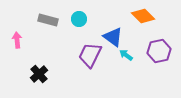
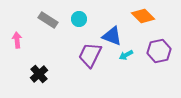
gray rectangle: rotated 18 degrees clockwise
blue triangle: moved 1 px left, 1 px up; rotated 15 degrees counterclockwise
cyan arrow: rotated 64 degrees counterclockwise
